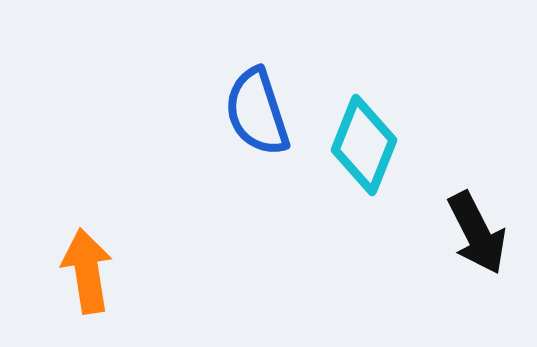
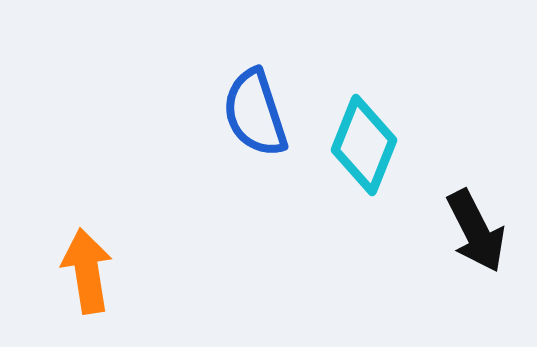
blue semicircle: moved 2 px left, 1 px down
black arrow: moved 1 px left, 2 px up
